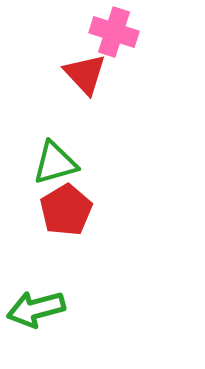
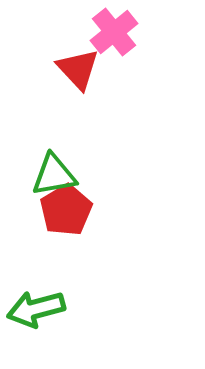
pink cross: rotated 33 degrees clockwise
red triangle: moved 7 px left, 5 px up
green triangle: moved 1 px left, 12 px down; rotated 6 degrees clockwise
